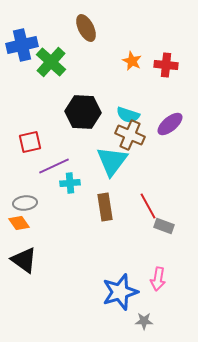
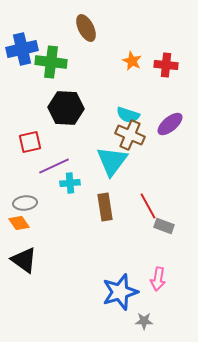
blue cross: moved 4 px down
green cross: rotated 36 degrees counterclockwise
black hexagon: moved 17 px left, 4 px up
